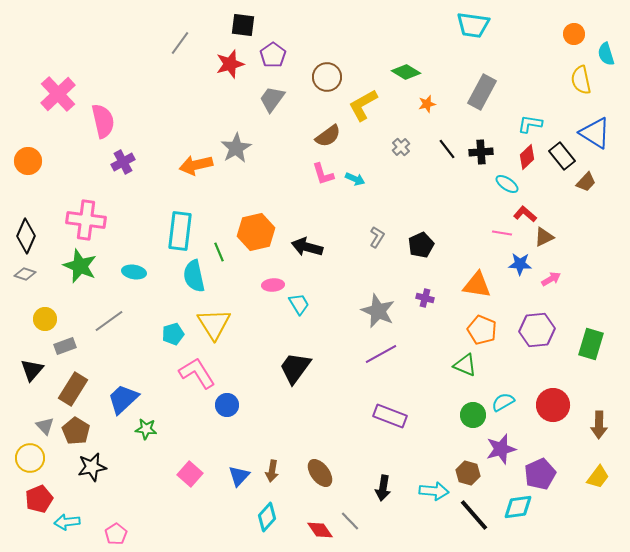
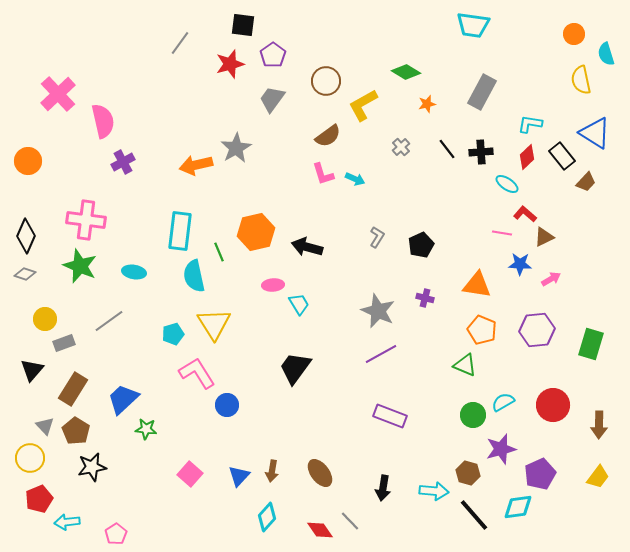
brown circle at (327, 77): moved 1 px left, 4 px down
gray rectangle at (65, 346): moved 1 px left, 3 px up
